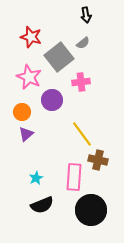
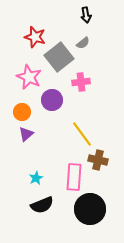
red star: moved 4 px right
black circle: moved 1 px left, 1 px up
